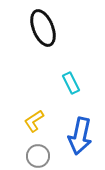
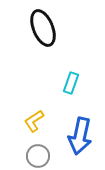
cyan rectangle: rotated 45 degrees clockwise
